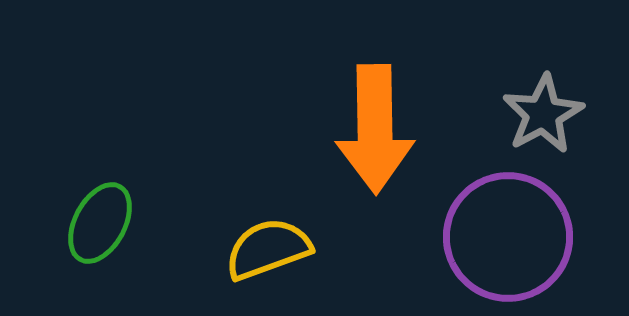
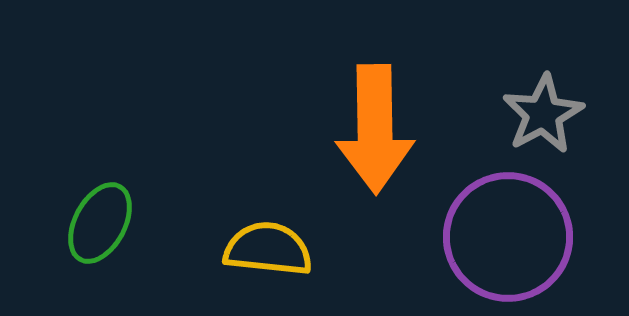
yellow semicircle: rotated 26 degrees clockwise
